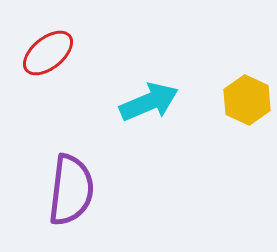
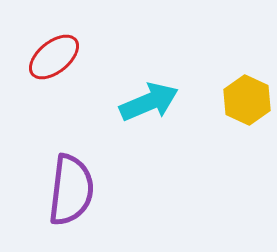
red ellipse: moved 6 px right, 4 px down
